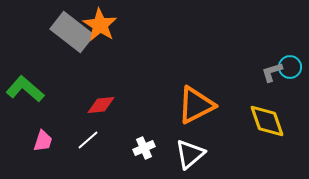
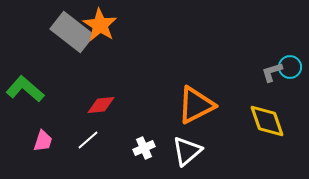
white triangle: moved 3 px left, 3 px up
